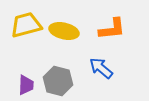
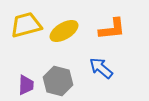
yellow ellipse: rotated 44 degrees counterclockwise
